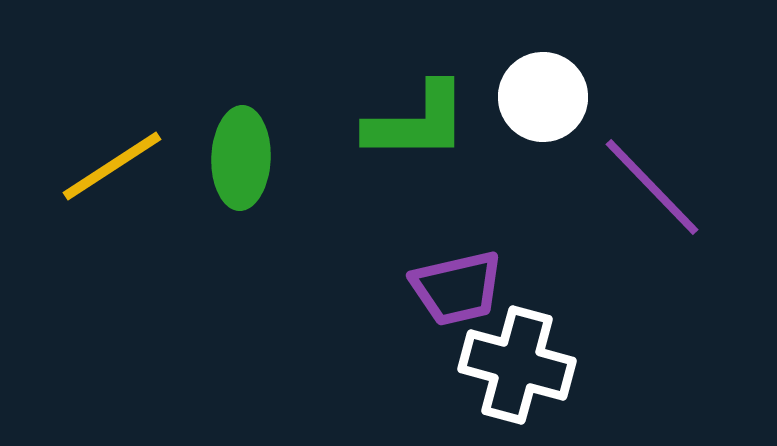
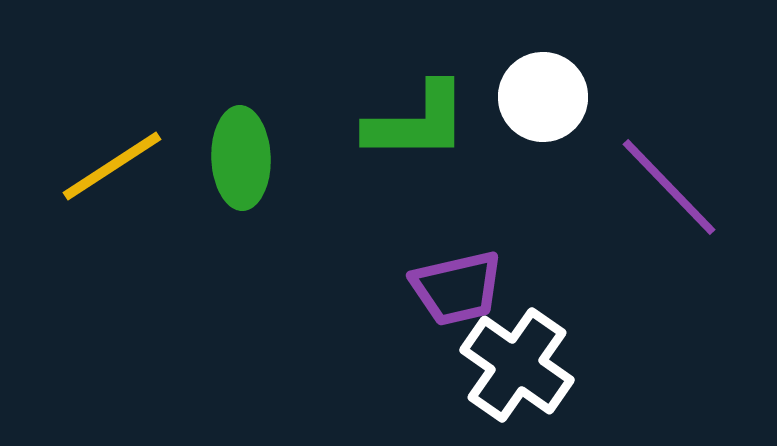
green ellipse: rotated 4 degrees counterclockwise
purple line: moved 17 px right
white cross: rotated 20 degrees clockwise
